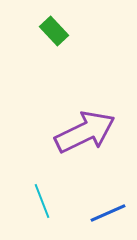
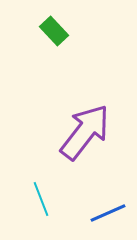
purple arrow: rotated 26 degrees counterclockwise
cyan line: moved 1 px left, 2 px up
